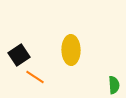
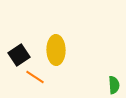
yellow ellipse: moved 15 px left
